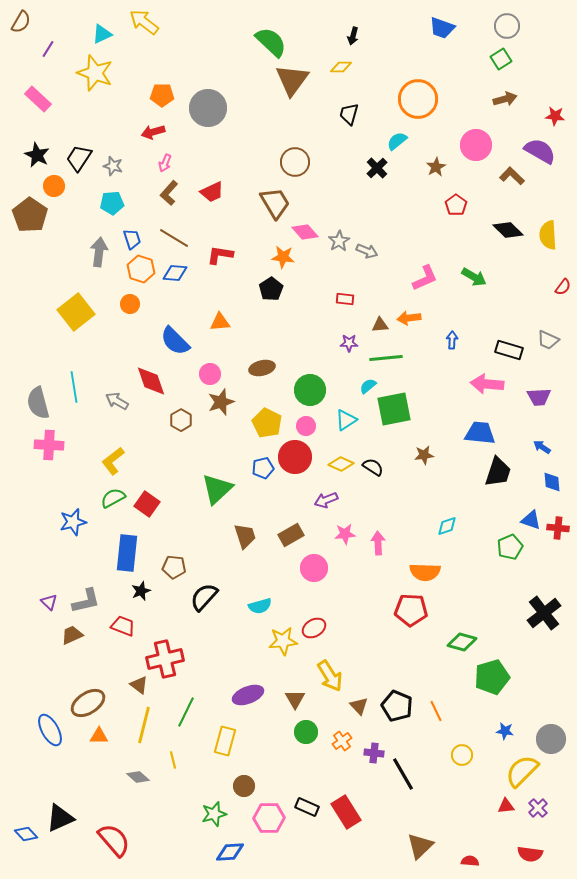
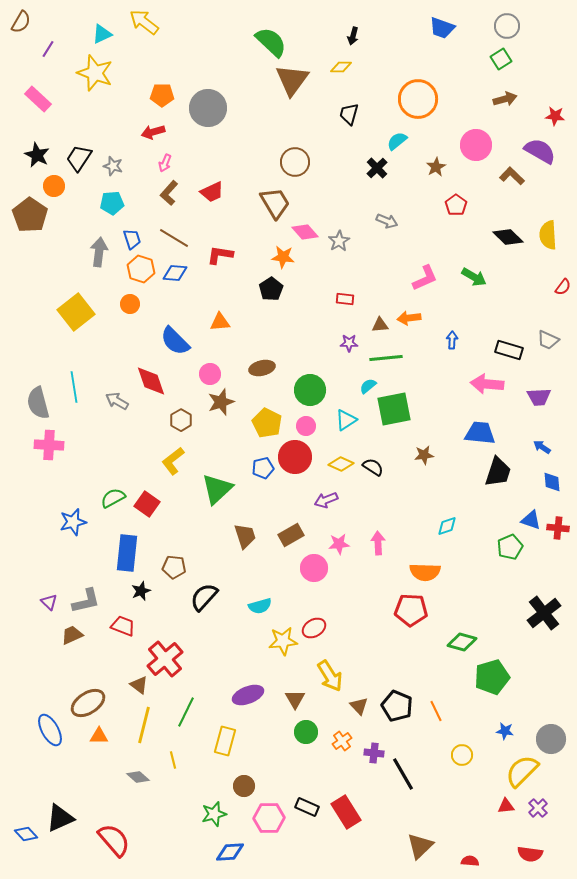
black diamond at (508, 230): moved 7 px down
gray arrow at (367, 251): moved 20 px right, 30 px up
yellow L-shape at (113, 461): moved 60 px right
pink star at (345, 534): moved 6 px left, 10 px down
red cross at (165, 659): rotated 27 degrees counterclockwise
